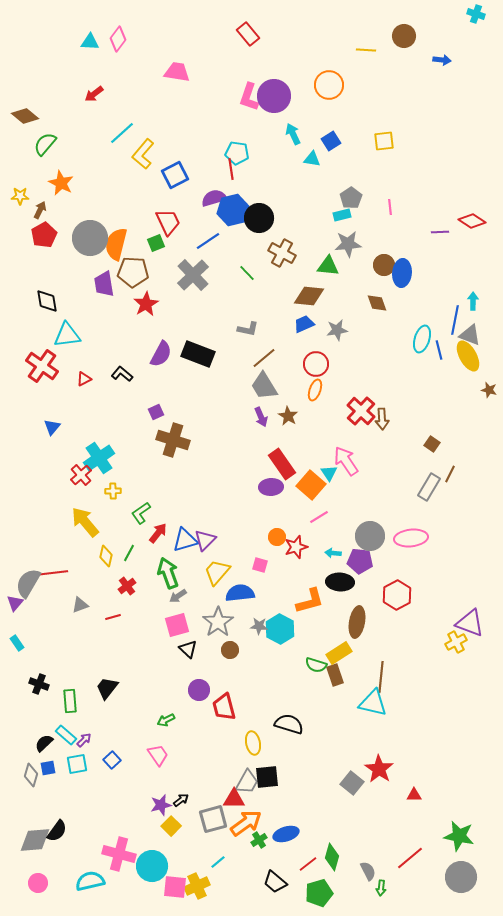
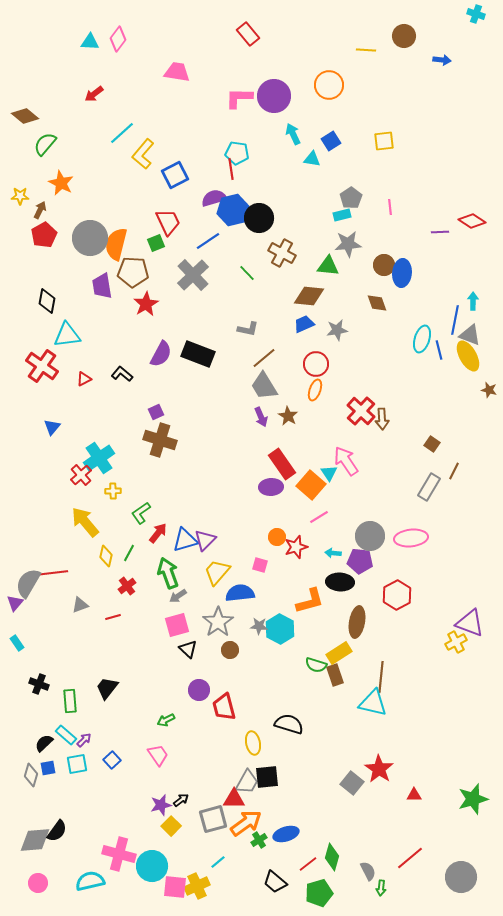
pink L-shape at (249, 97): moved 10 px left, 1 px down; rotated 72 degrees clockwise
purple trapezoid at (104, 284): moved 2 px left, 2 px down
black diamond at (47, 301): rotated 20 degrees clockwise
brown cross at (173, 440): moved 13 px left
brown line at (450, 474): moved 4 px right, 3 px up
green star at (459, 836): moved 14 px right, 37 px up; rotated 28 degrees counterclockwise
